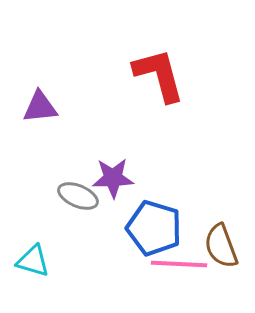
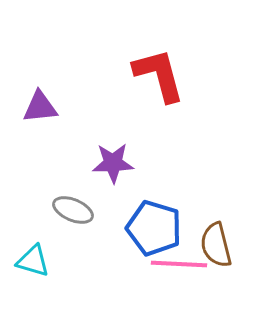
purple star: moved 15 px up
gray ellipse: moved 5 px left, 14 px down
brown semicircle: moved 5 px left, 1 px up; rotated 6 degrees clockwise
